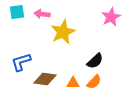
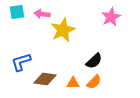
yellow star: moved 2 px up
black semicircle: moved 1 px left
